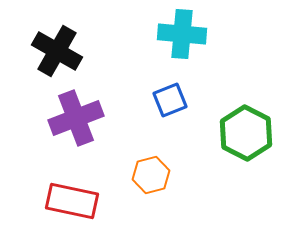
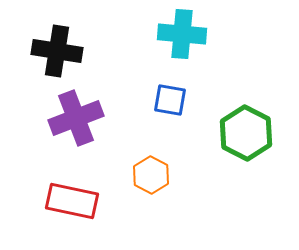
black cross: rotated 21 degrees counterclockwise
blue square: rotated 32 degrees clockwise
orange hexagon: rotated 18 degrees counterclockwise
